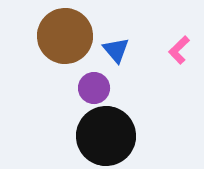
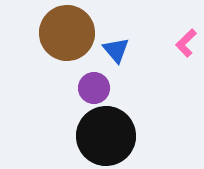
brown circle: moved 2 px right, 3 px up
pink L-shape: moved 7 px right, 7 px up
